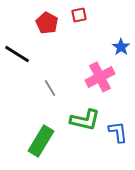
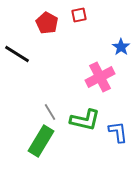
gray line: moved 24 px down
